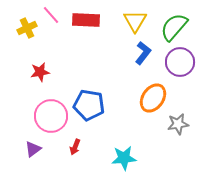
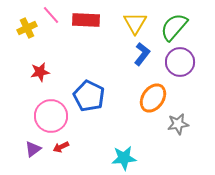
yellow triangle: moved 2 px down
blue L-shape: moved 1 px left, 1 px down
blue pentagon: moved 9 px up; rotated 16 degrees clockwise
red arrow: moved 14 px left; rotated 42 degrees clockwise
